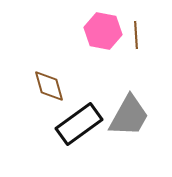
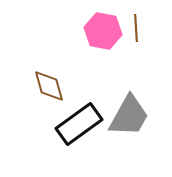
brown line: moved 7 px up
